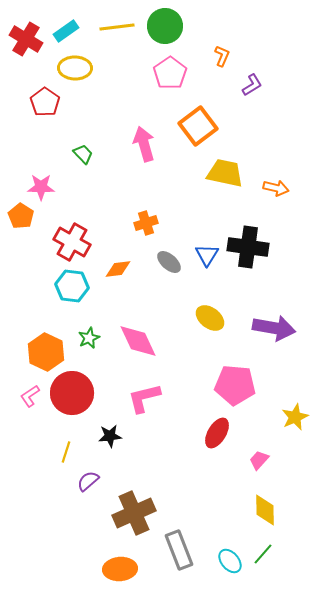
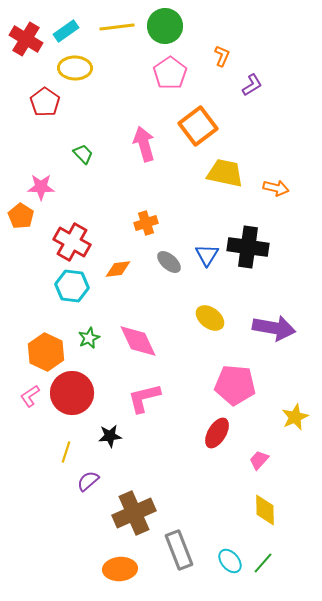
green line at (263, 554): moved 9 px down
